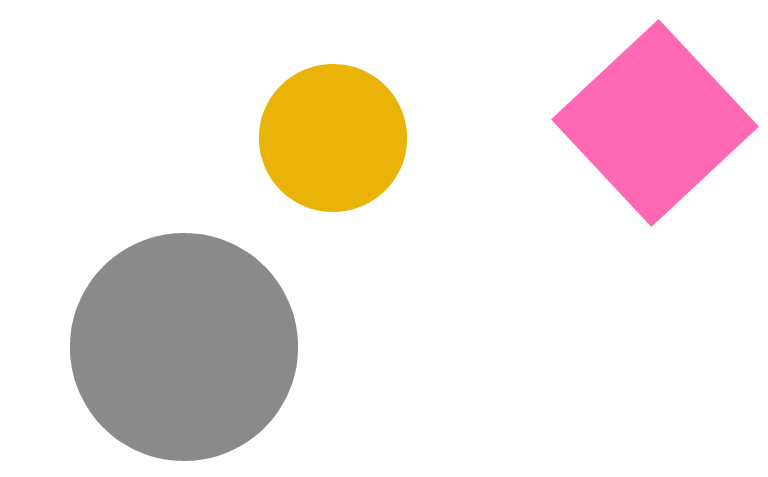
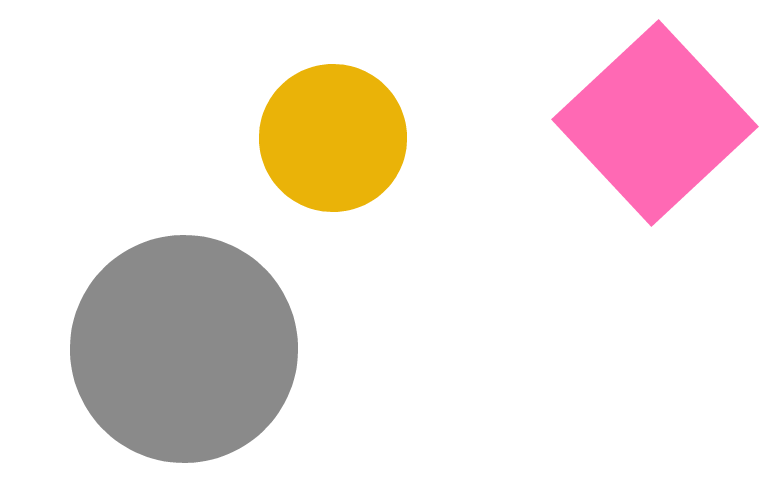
gray circle: moved 2 px down
